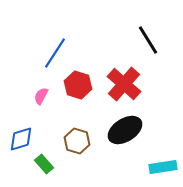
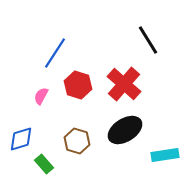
cyan rectangle: moved 2 px right, 12 px up
